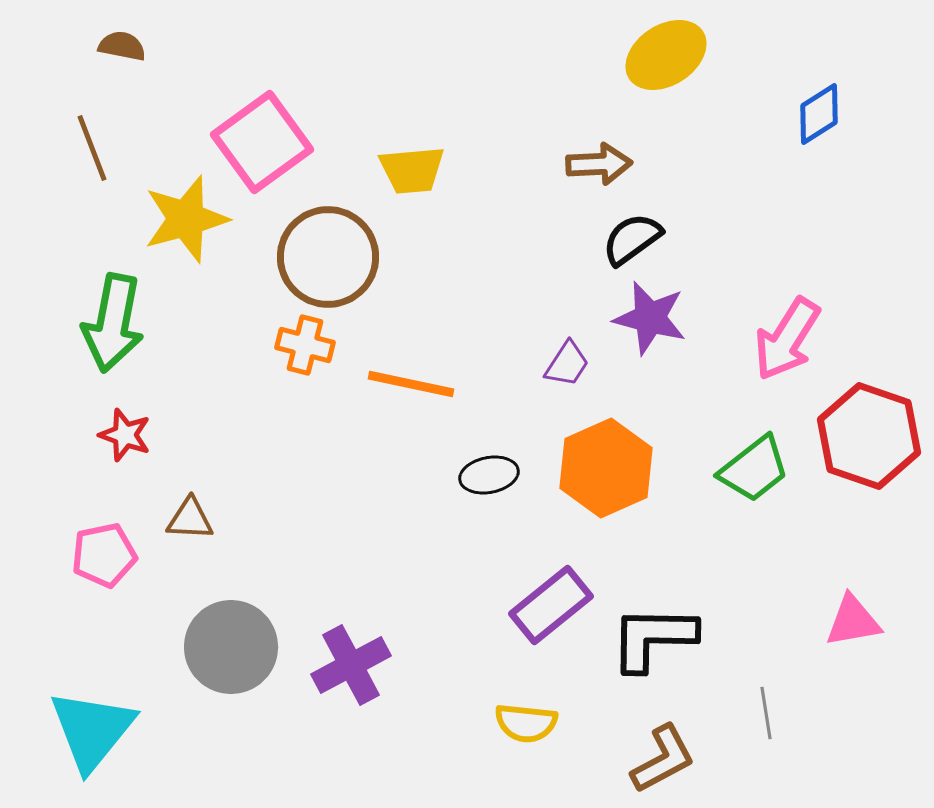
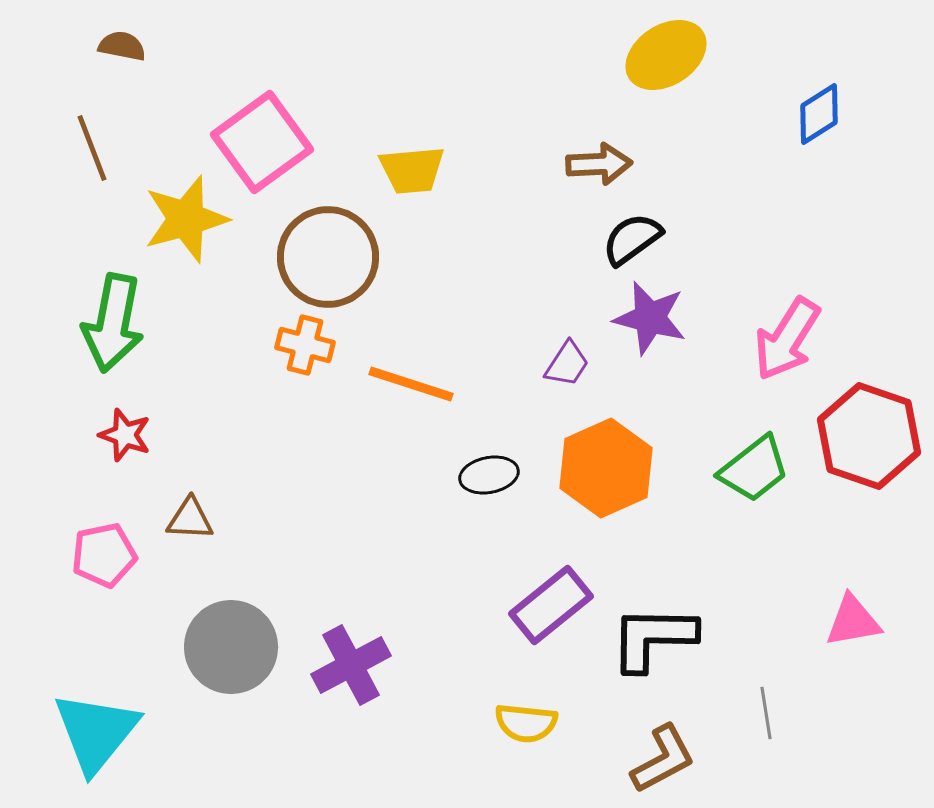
orange line: rotated 6 degrees clockwise
cyan triangle: moved 4 px right, 2 px down
